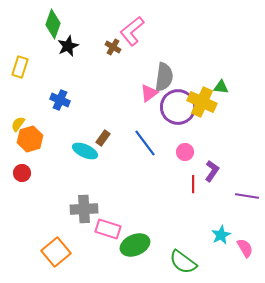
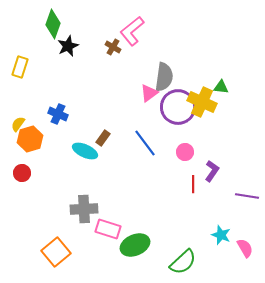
blue cross: moved 2 px left, 14 px down
cyan star: rotated 24 degrees counterclockwise
green semicircle: rotated 80 degrees counterclockwise
